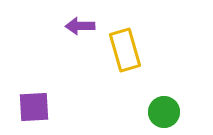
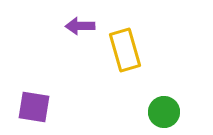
purple square: rotated 12 degrees clockwise
